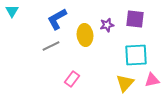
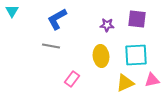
purple square: moved 2 px right
purple star: rotated 16 degrees clockwise
yellow ellipse: moved 16 px right, 21 px down
gray line: rotated 36 degrees clockwise
yellow triangle: rotated 24 degrees clockwise
